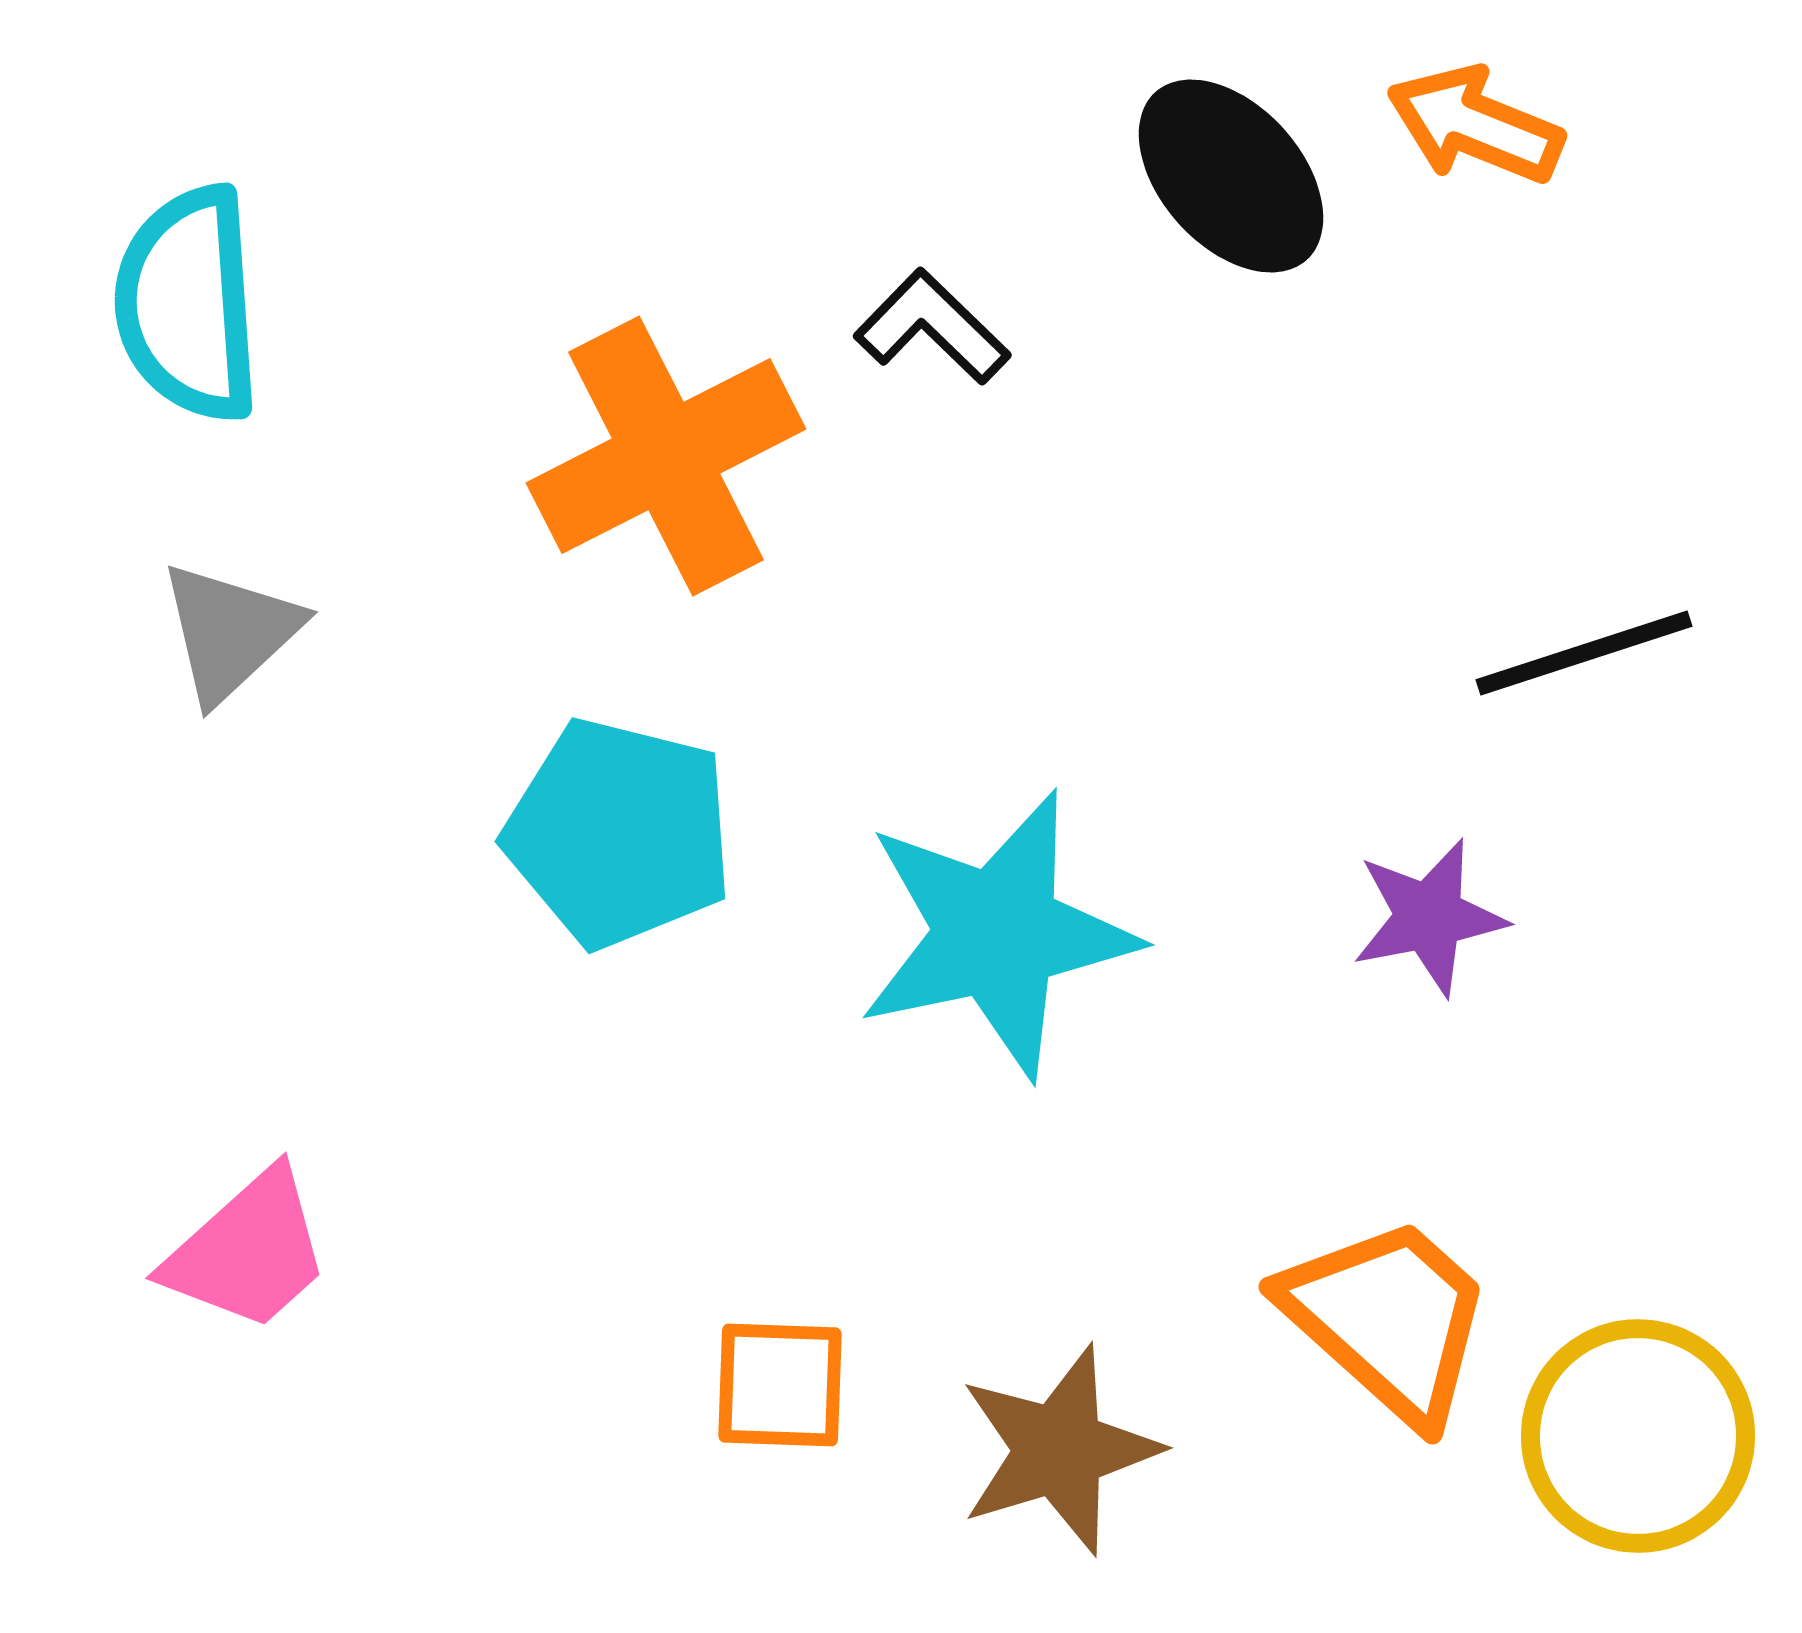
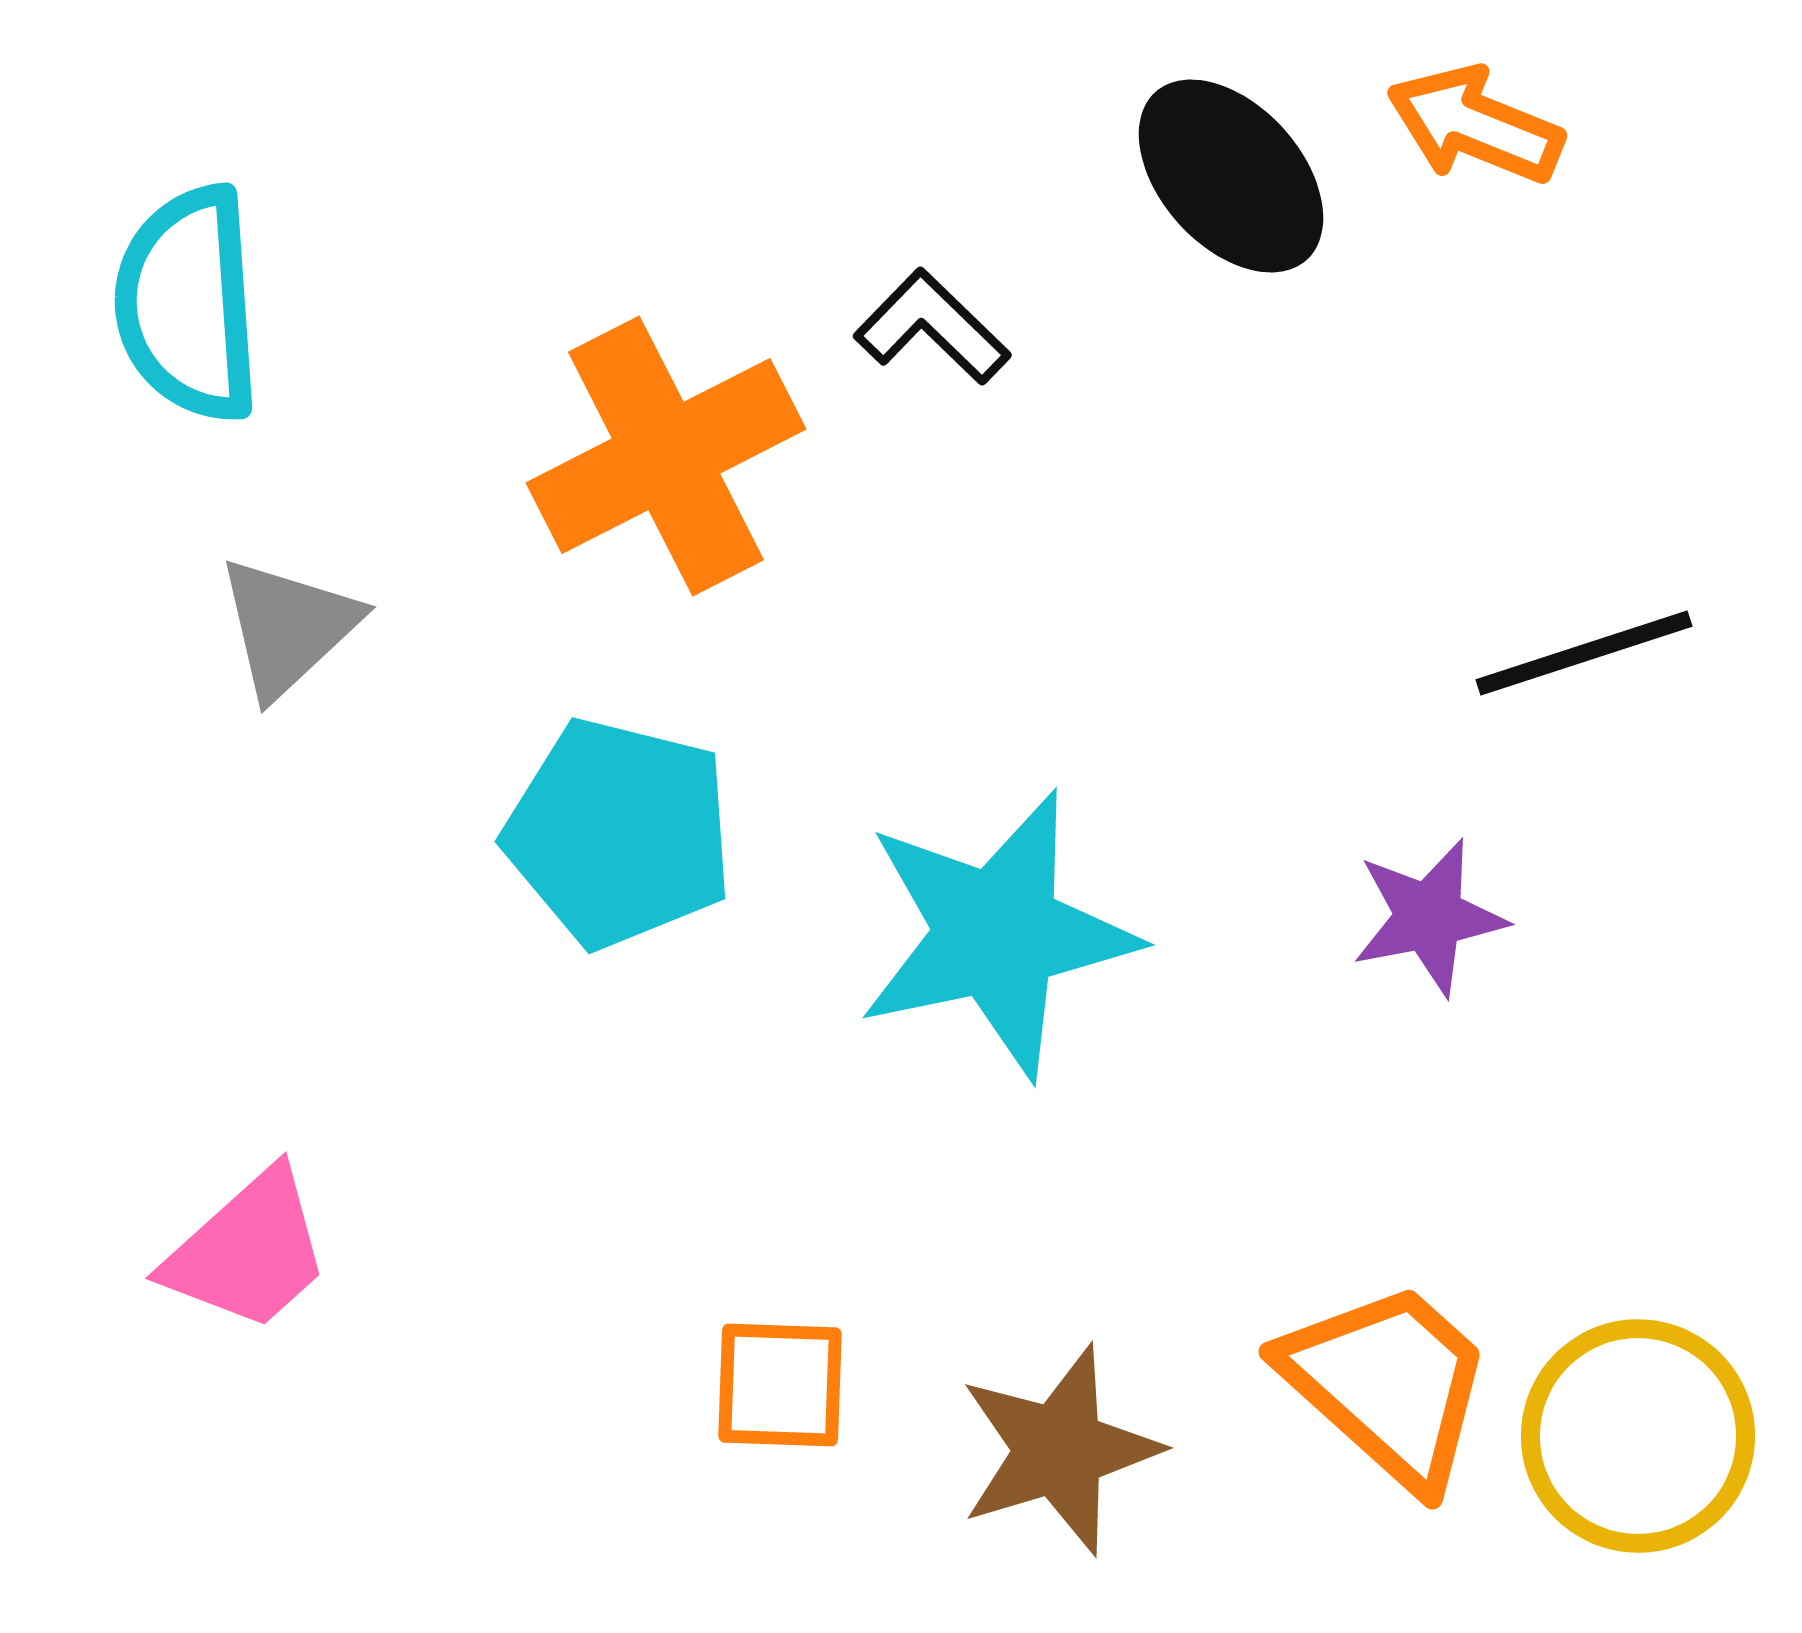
gray triangle: moved 58 px right, 5 px up
orange trapezoid: moved 65 px down
